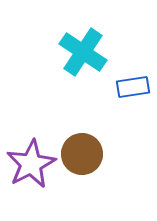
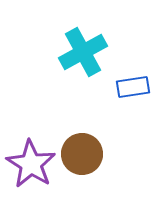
cyan cross: rotated 27 degrees clockwise
purple star: rotated 12 degrees counterclockwise
